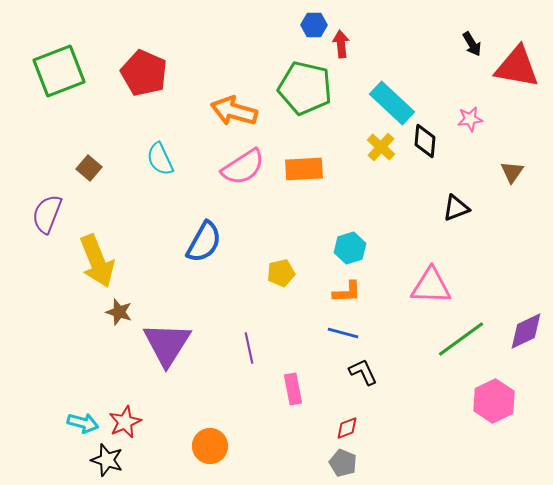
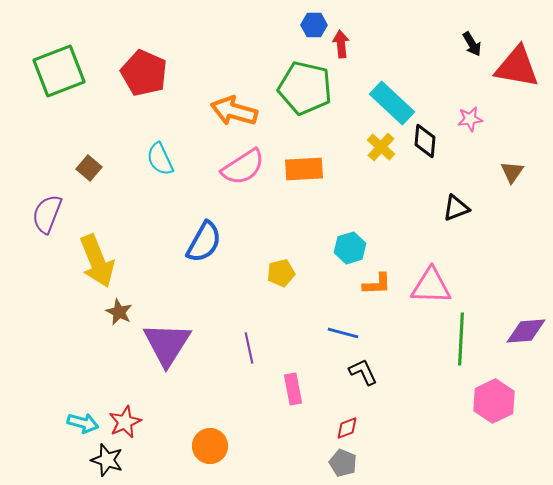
orange L-shape: moved 30 px right, 8 px up
brown star: rotated 8 degrees clockwise
purple diamond: rotated 21 degrees clockwise
green line: rotated 51 degrees counterclockwise
